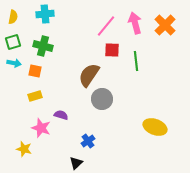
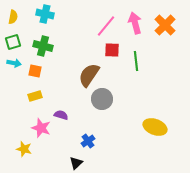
cyan cross: rotated 18 degrees clockwise
